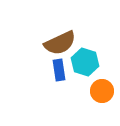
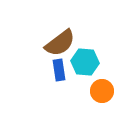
brown semicircle: rotated 12 degrees counterclockwise
cyan hexagon: rotated 12 degrees counterclockwise
